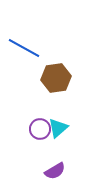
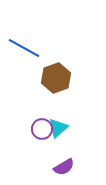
brown hexagon: rotated 12 degrees counterclockwise
purple circle: moved 2 px right
purple semicircle: moved 9 px right, 4 px up
